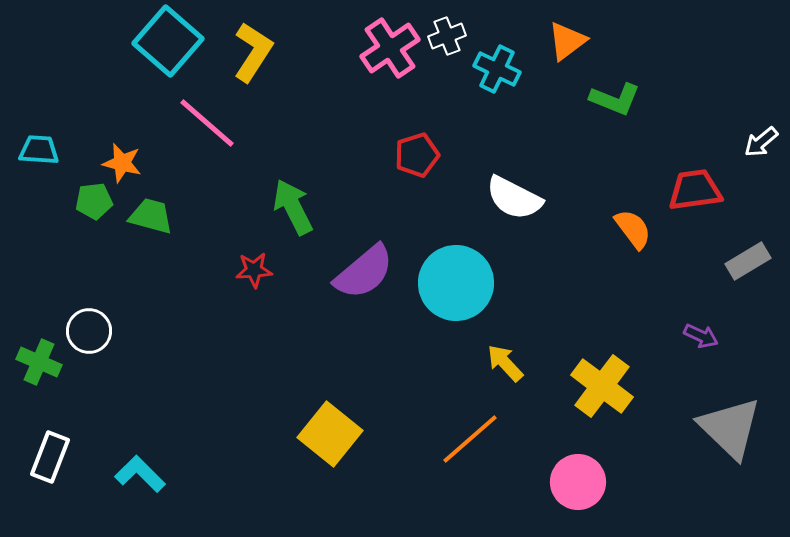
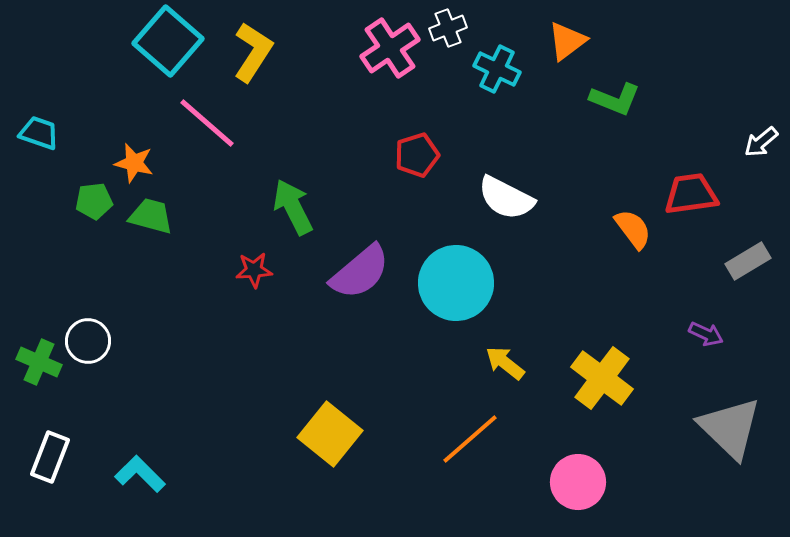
white cross: moved 1 px right, 8 px up
cyan trapezoid: moved 17 px up; rotated 15 degrees clockwise
orange star: moved 12 px right
red trapezoid: moved 4 px left, 4 px down
white semicircle: moved 8 px left
purple semicircle: moved 4 px left
white circle: moved 1 px left, 10 px down
purple arrow: moved 5 px right, 2 px up
yellow arrow: rotated 9 degrees counterclockwise
yellow cross: moved 8 px up
